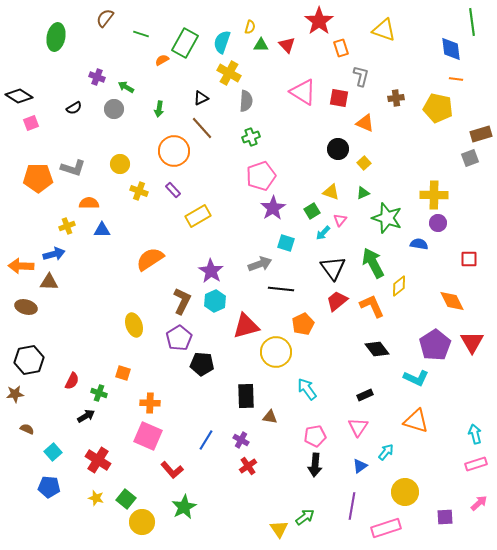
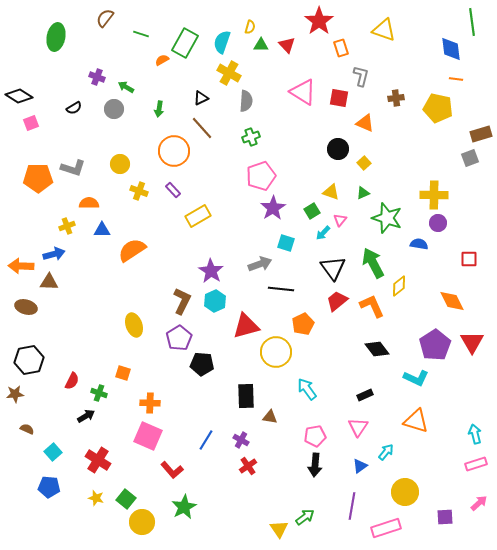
orange semicircle at (150, 259): moved 18 px left, 9 px up
